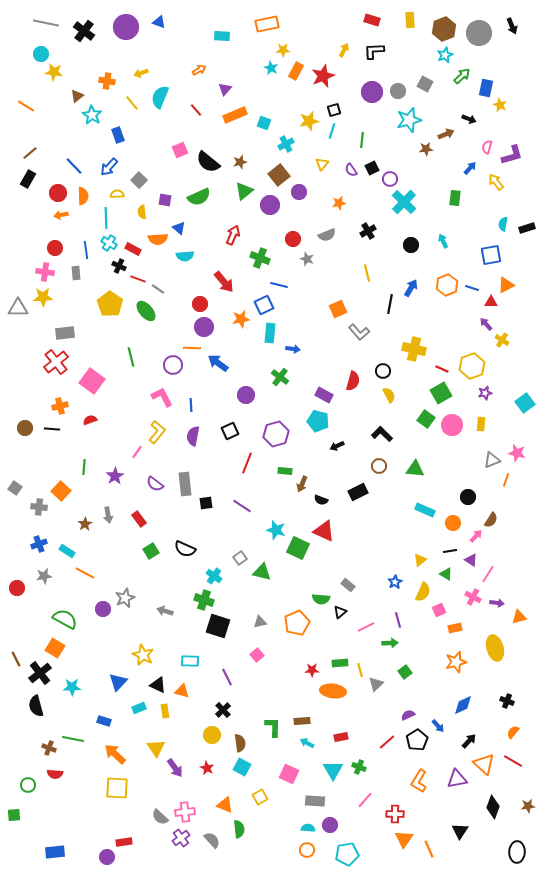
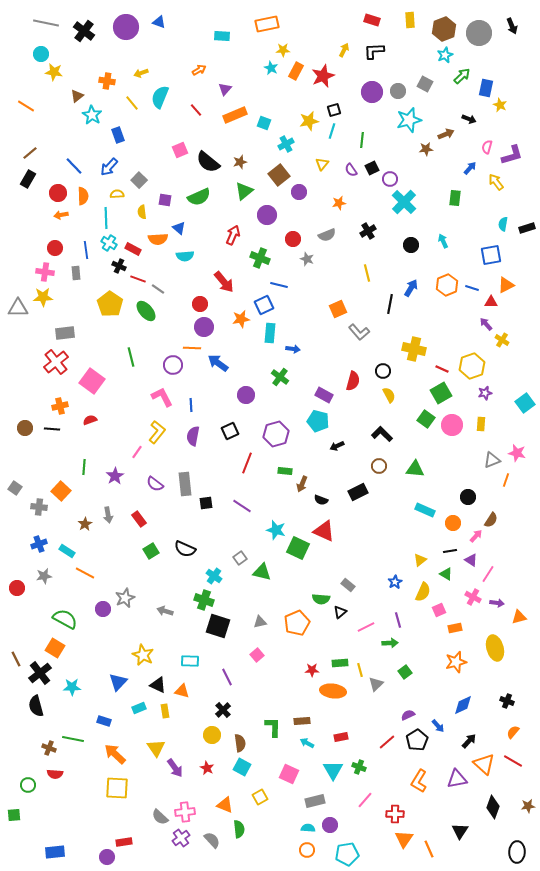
purple circle at (270, 205): moved 3 px left, 10 px down
gray rectangle at (315, 801): rotated 18 degrees counterclockwise
